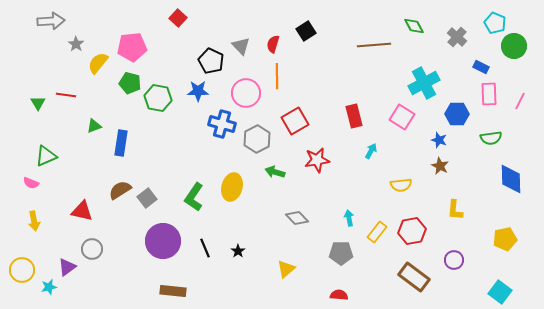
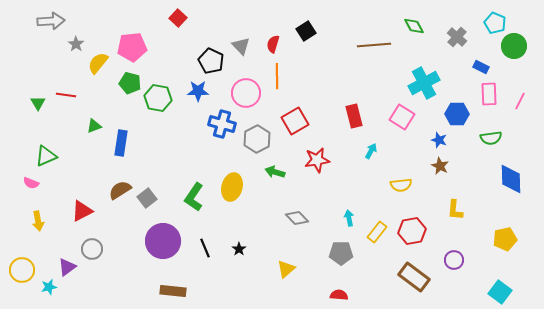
red triangle at (82, 211): rotated 40 degrees counterclockwise
yellow arrow at (34, 221): moved 4 px right
black star at (238, 251): moved 1 px right, 2 px up
